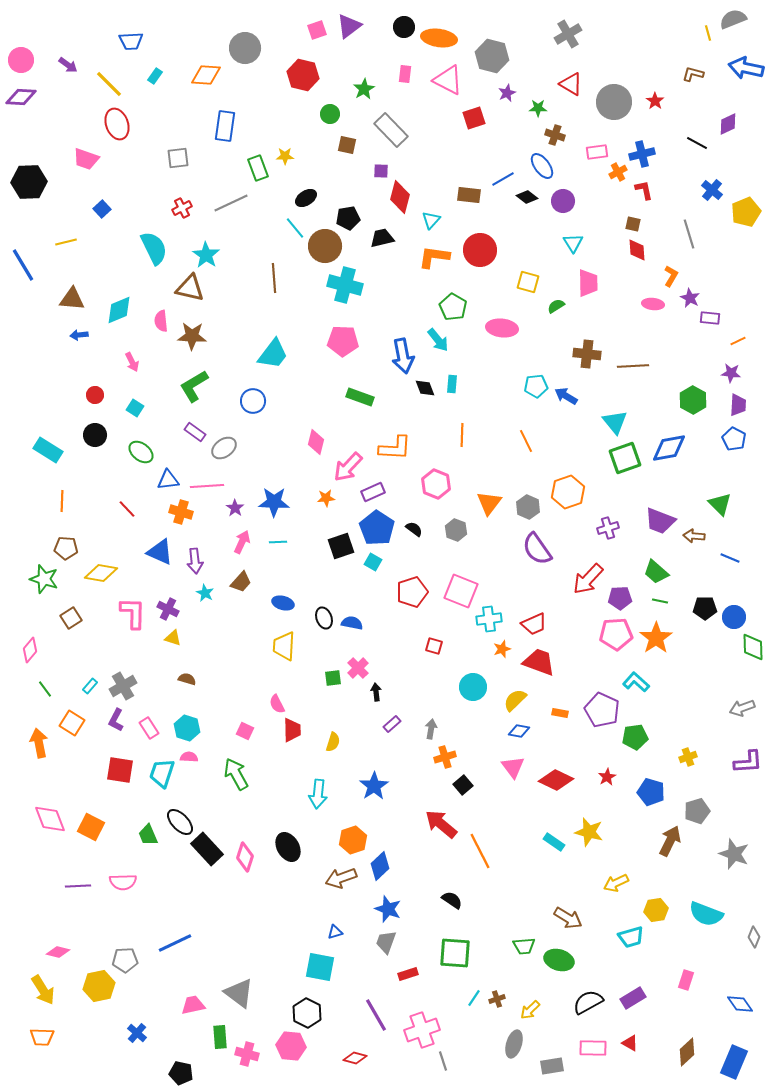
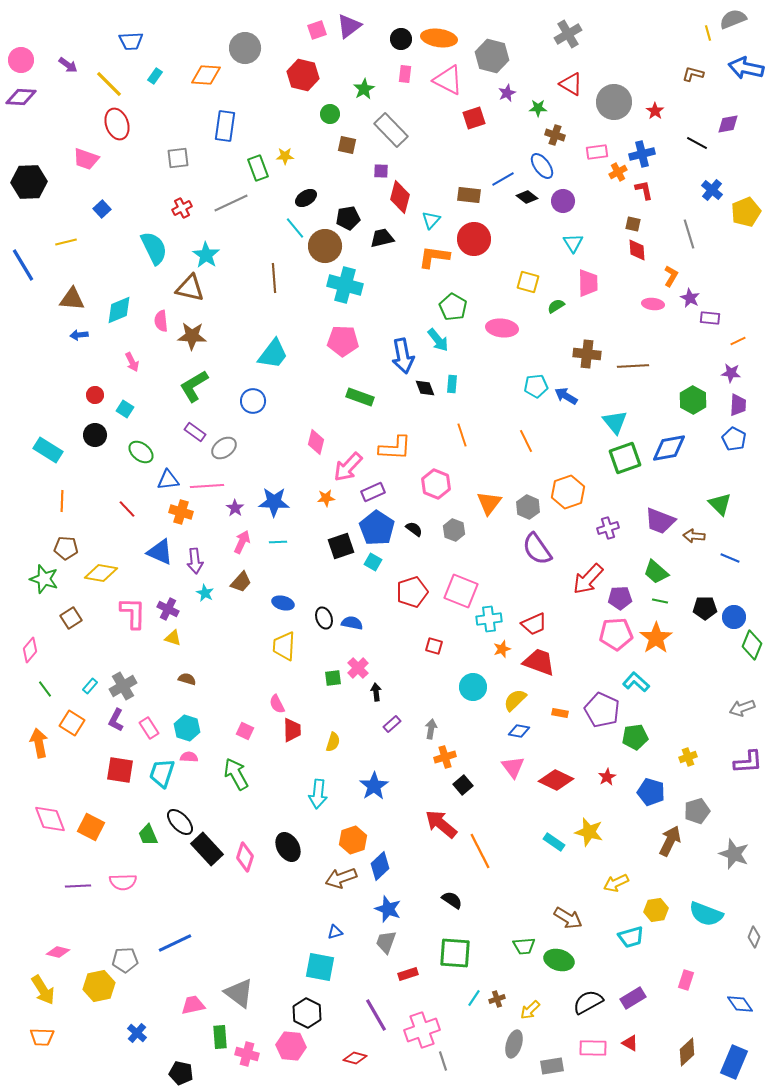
black circle at (404, 27): moved 3 px left, 12 px down
red star at (655, 101): moved 10 px down
purple diamond at (728, 124): rotated 15 degrees clockwise
red circle at (480, 250): moved 6 px left, 11 px up
cyan square at (135, 408): moved 10 px left, 1 px down
orange line at (462, 435): rotated 20 degrees counterclockwise
gray hexagon at (456, 530): moved 2 px left
green diamond at (753, 647): moved 1 px left, 2 px up; rotated 24 degrees clockwise
